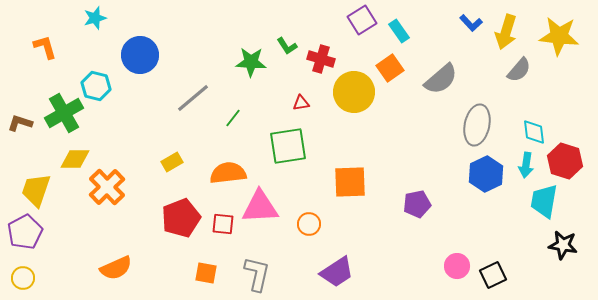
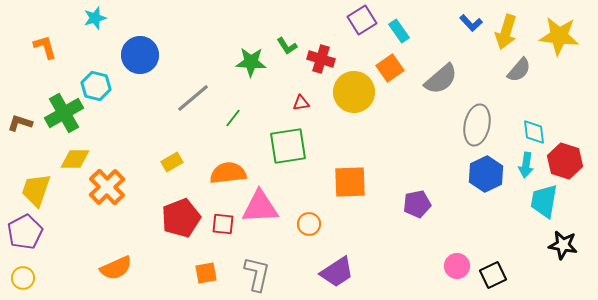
orange square at (206, 273): rotated 20 degrees counterclockwise
